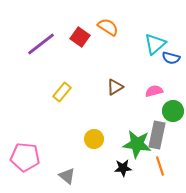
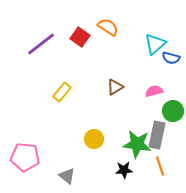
black star: moved 1 px right, 2 px down
